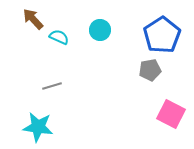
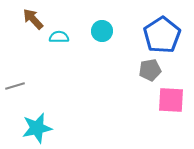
cyan circle: moved 2 px right, 1 px down
cyan semicircle: rotated 24 degrees counterclockwise
gray line: moved 37 px left
pink square: moved 14 px up; rotated 24 degrees counterclockwise
cyan star: moved 1 px left, 1 px down; rotated 20 degrees counterclockwise
